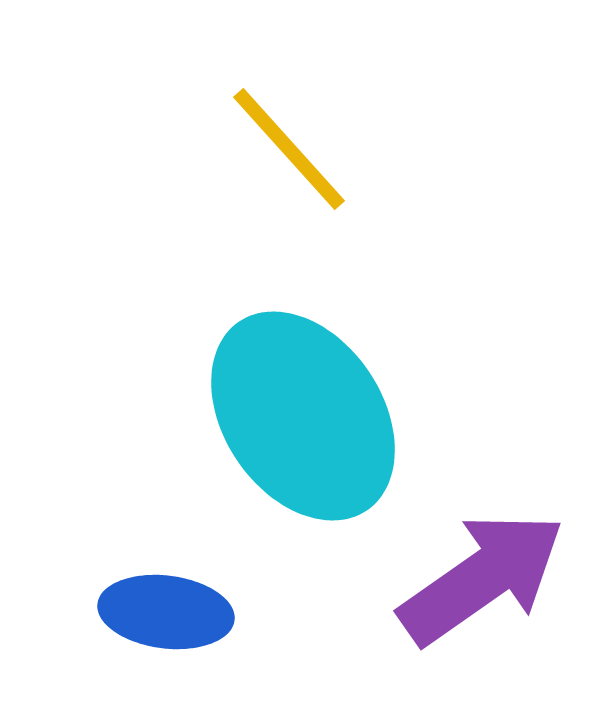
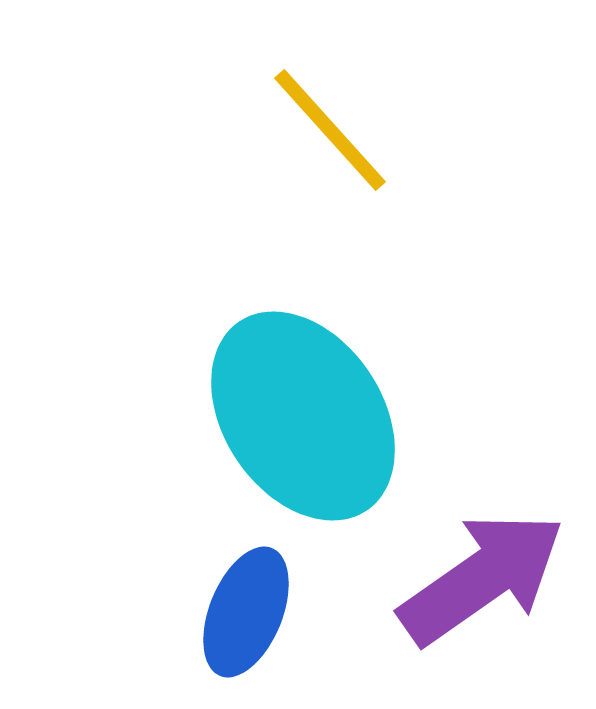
yellow line: moved 41 px right, 19 px up
blue ellipse: moved 80 px right; rotated 75 degrees counterclockwise
